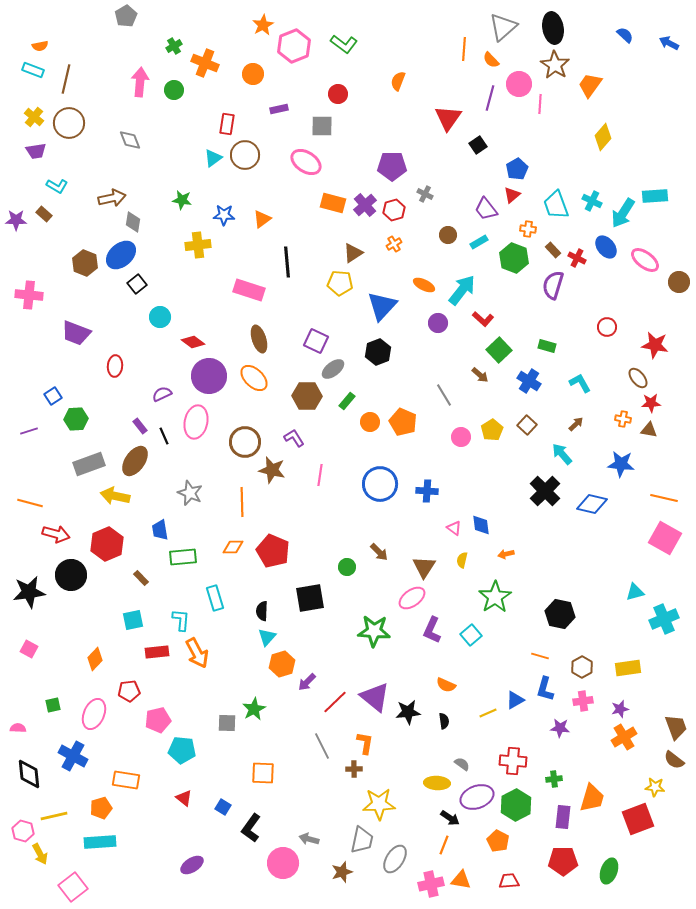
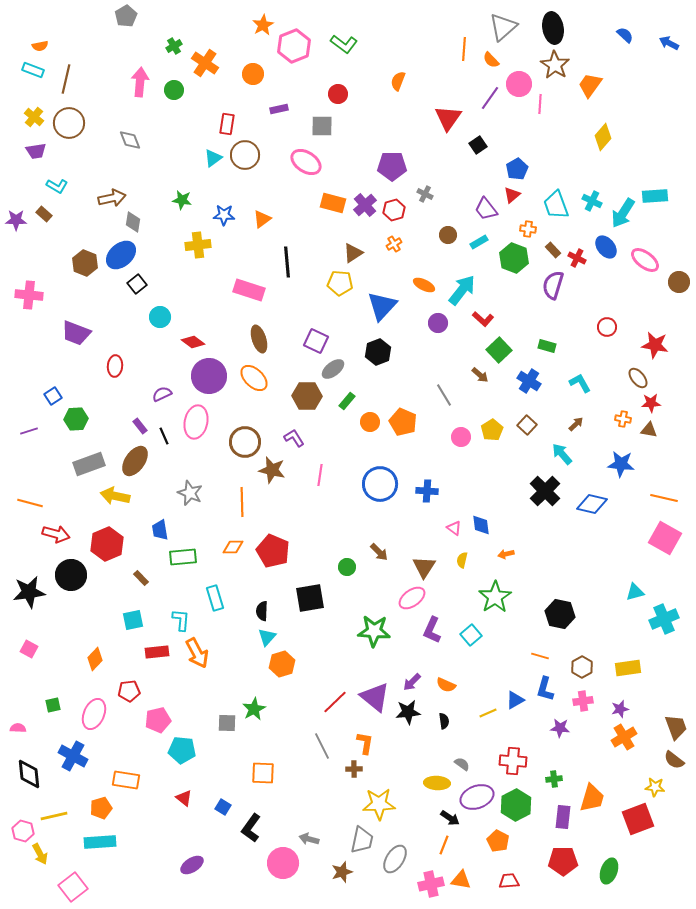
orange cross at (205, 63): rotated 12 degrees clockwise
purple line at (490, 98): rotated 20 degrees clockwise
purple arrow at (307, 682): moved 105 px right
